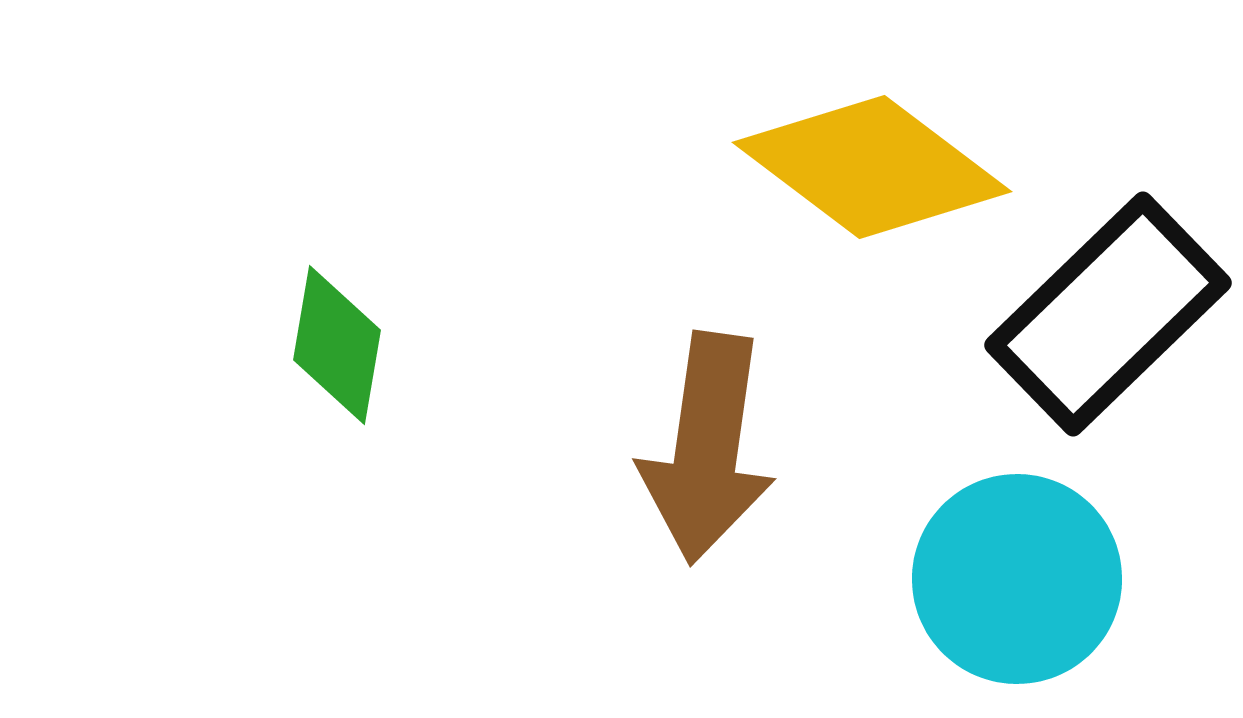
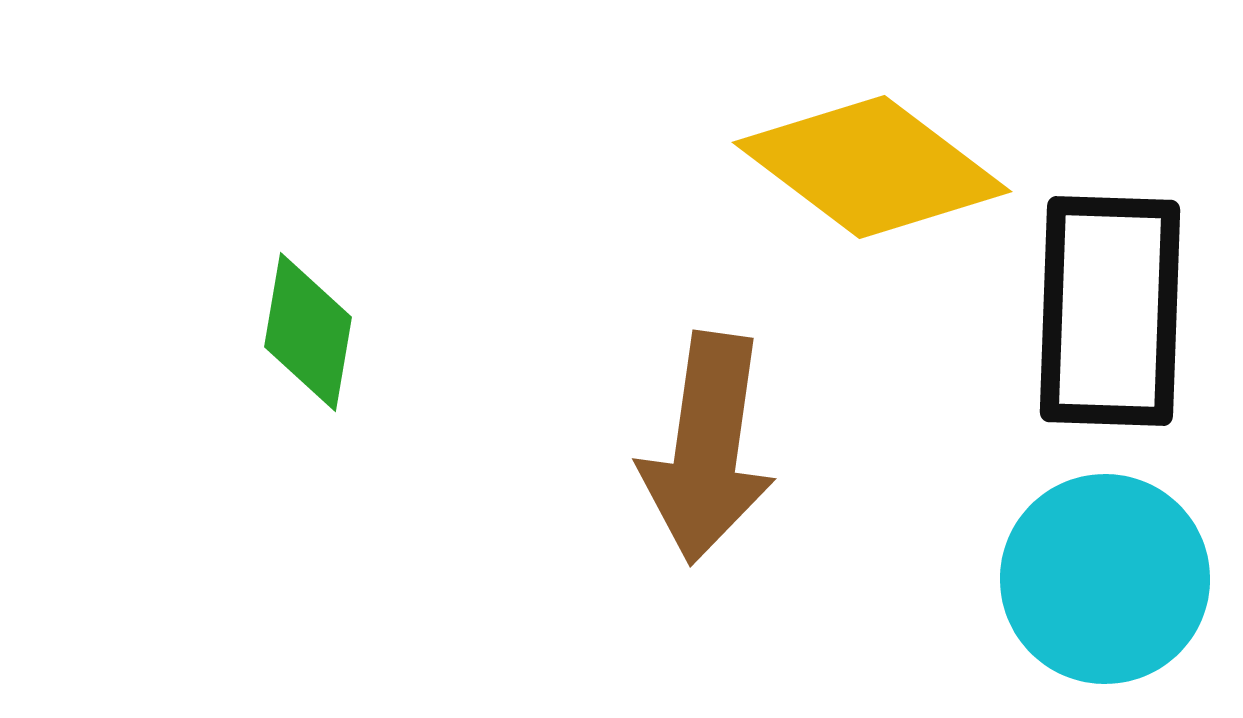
black rectangle: moved 2 px right, 3 px up; rotated 44 degrees counterclockwise
green diamond: moved 29 px left, 13 px up
cyan circle: moved 88 px right
